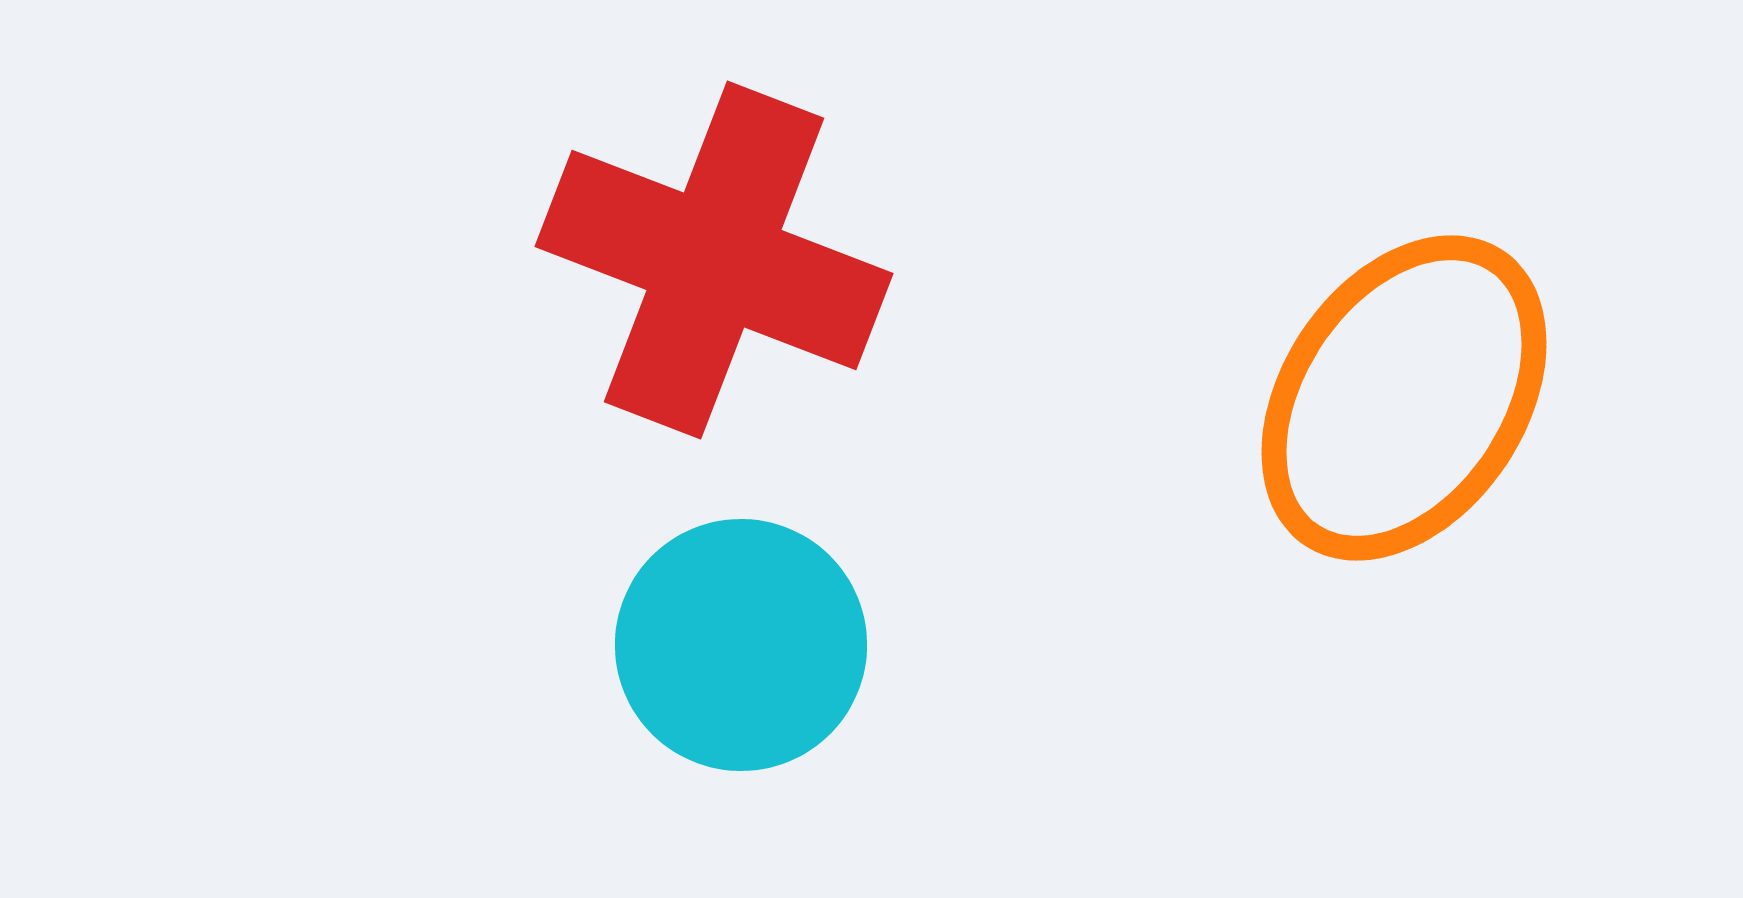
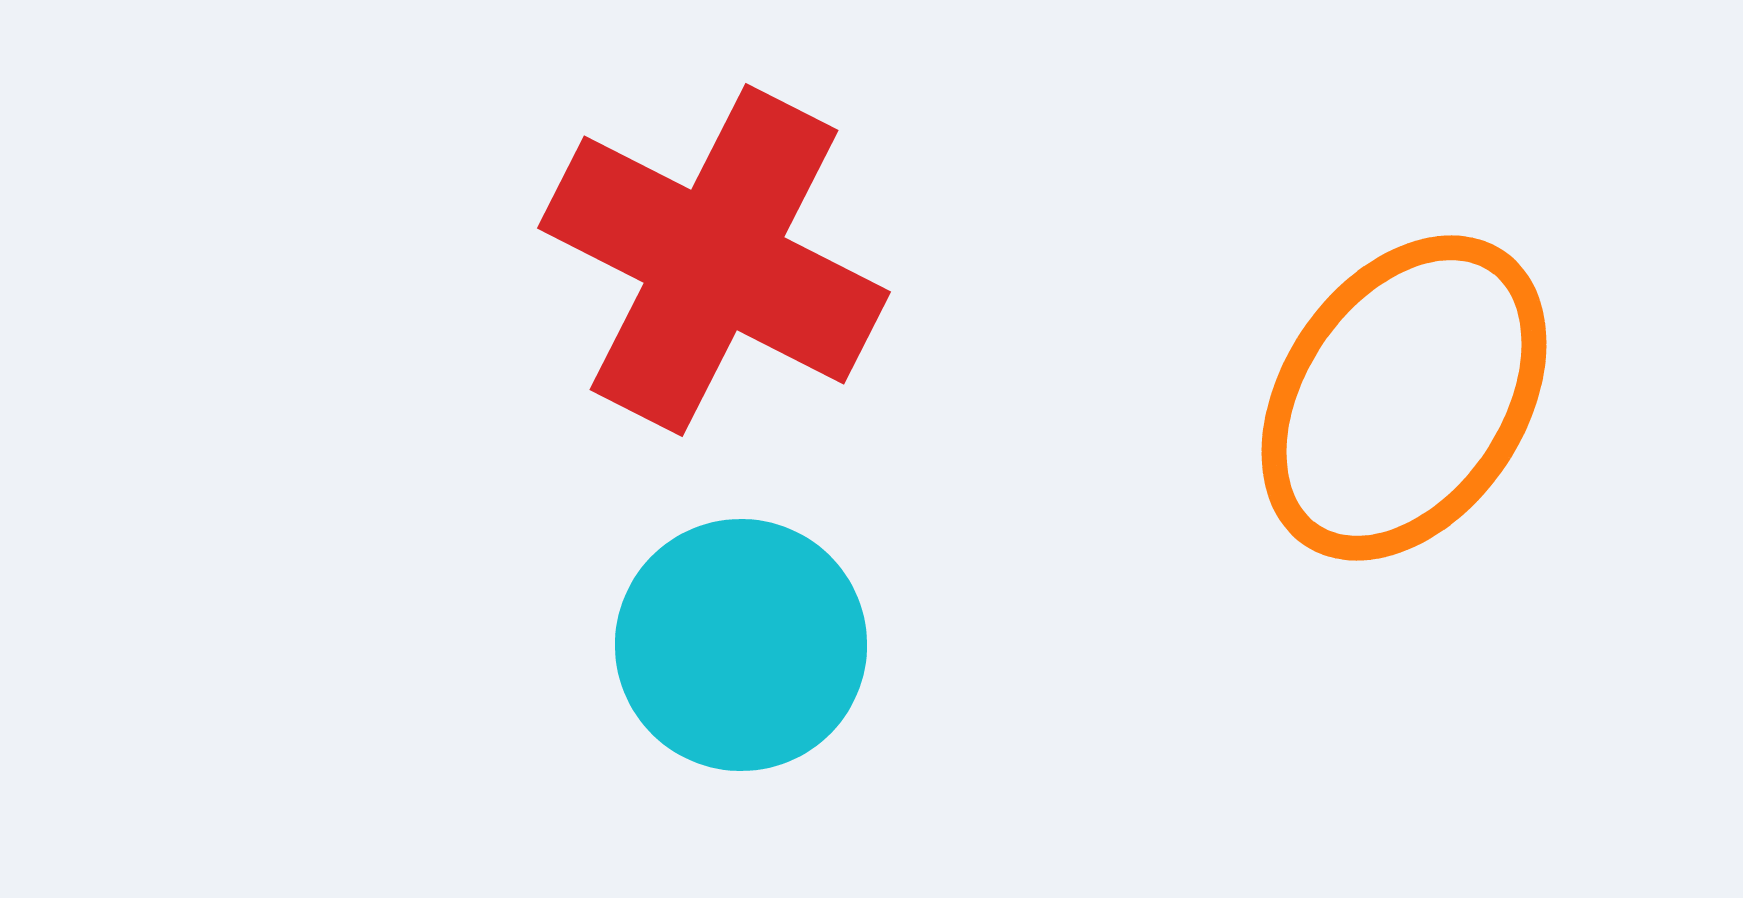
red cross: rotated 6 degrees clockwise
